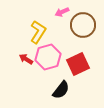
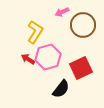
yellow L-shape: moved 3 px left
red arrow: moved 2 px right
red square: moved 3 px right, 4 px down
black semicircle: moved 1 px up
